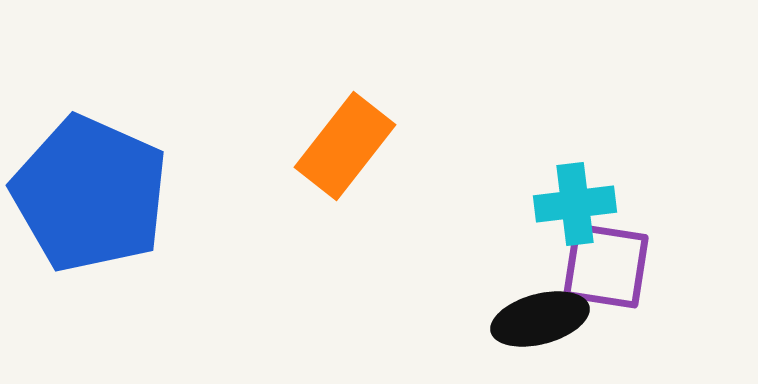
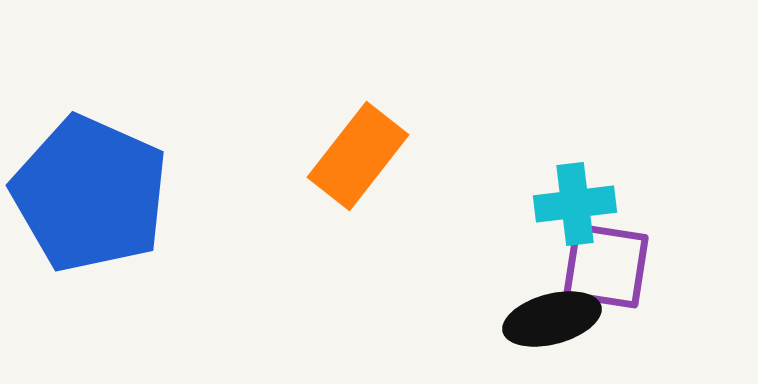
orange rectangle: moved 13 px right, 10 px down
black ellipse: moved 12 px right
